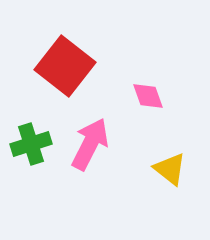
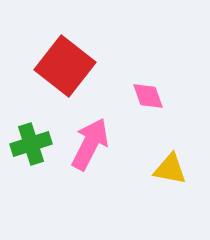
yellow triangle: rotated 27 degrees counterclockwise
